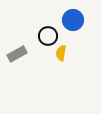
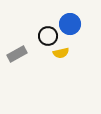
blue circle: moved 3 px left, 4 px down
yellow semicircle: rotated 112 degrees counterclockwise
